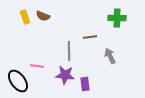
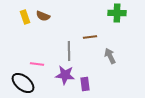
green cross: moved 5 px up
pink line: moved 2 px up
black ellipse: moved 5 px right, 2 px down; rotated 15 degrees counterclockwise
